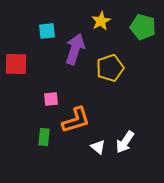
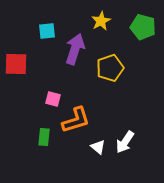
pink square: moved 2 px right; rotated 21 degrees clockwise
